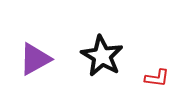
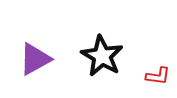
red L-shape: moved 1 px right, 2 px up
